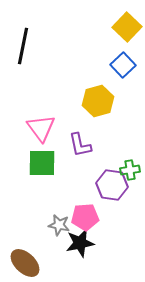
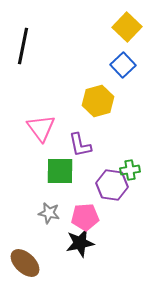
green square: moved 18 px right, 8 px down
gray star: moved 10 px left, 12 px up
